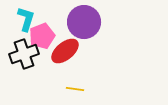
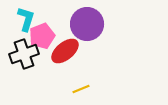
purple circle: moved 3 px right, 2 px down
yellow line: moved 6 px right; rotated 30 degrees counterclockwise
